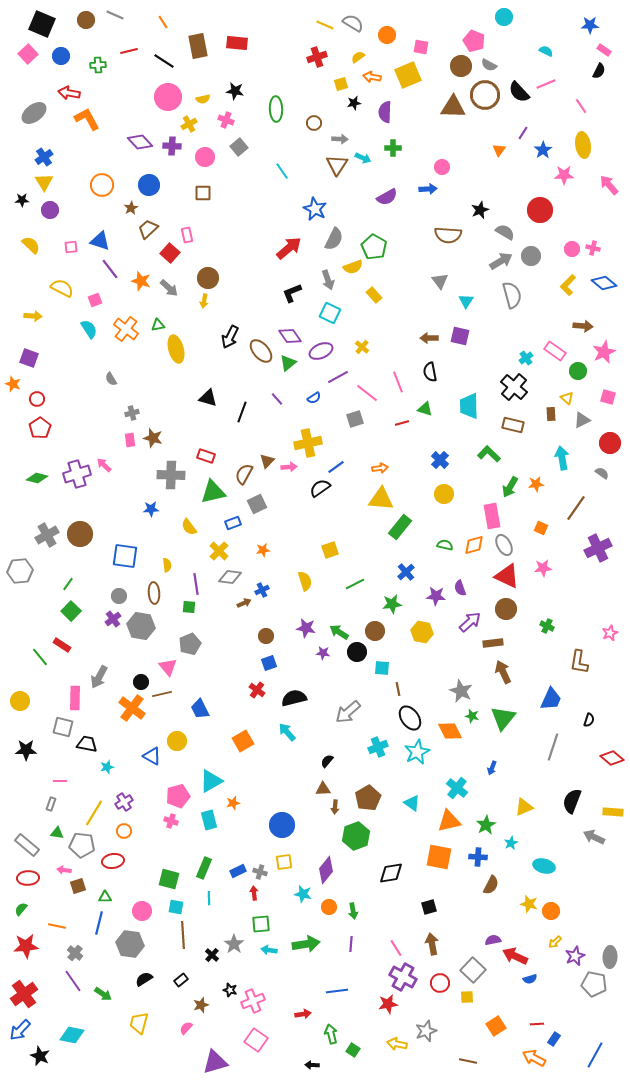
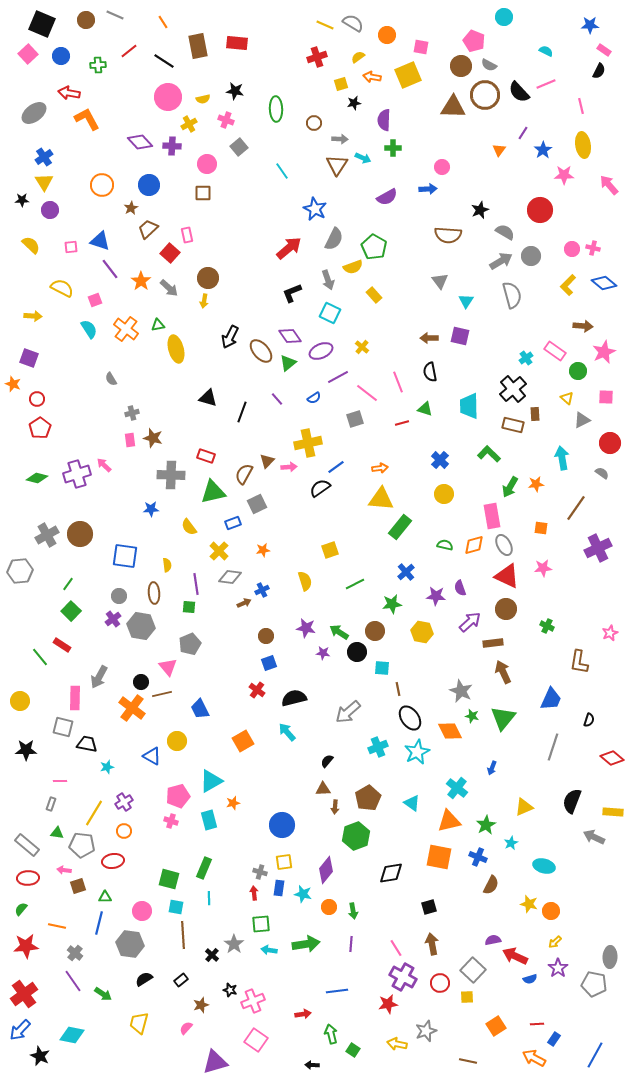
red line at (129, 51): rotated 24 degrees counterclockwise
pink line at (581, 106): rotated 21 degrees clockwise
purple semicircle at (385, 112): moved 1 px left, 8 px down
pink circle at (205, 157): moved 2 px right, 7 px down
orange star at (141, 281): rotated 18 degrees clockwise
black cross at (514, 387): moved 1 px left, 2 px down; rotated 8 degrees clockwise
pink square at (608, 397): moved 2 px left; rotated 14 degrees counterclockwise
brown rectangle at (551, 414): moved 16 px left
orange square at (541, 528): rotated 16 degrees counterclockwise
blue cross at (478, 857): rotated 18 degrees clockwise
blue rectangle at (238, 871): moved 41 px right, 17 px down; rotated 56 degrees counterclockwise
purple star at (575, 956): moved 17 px left, 12 px down; rotated 12 degrees counterclockwise
